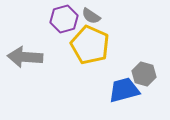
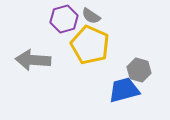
gray arrow: moved 8 px right, 3 px down
gray hexagon: moved 5 px left, 4 px up
